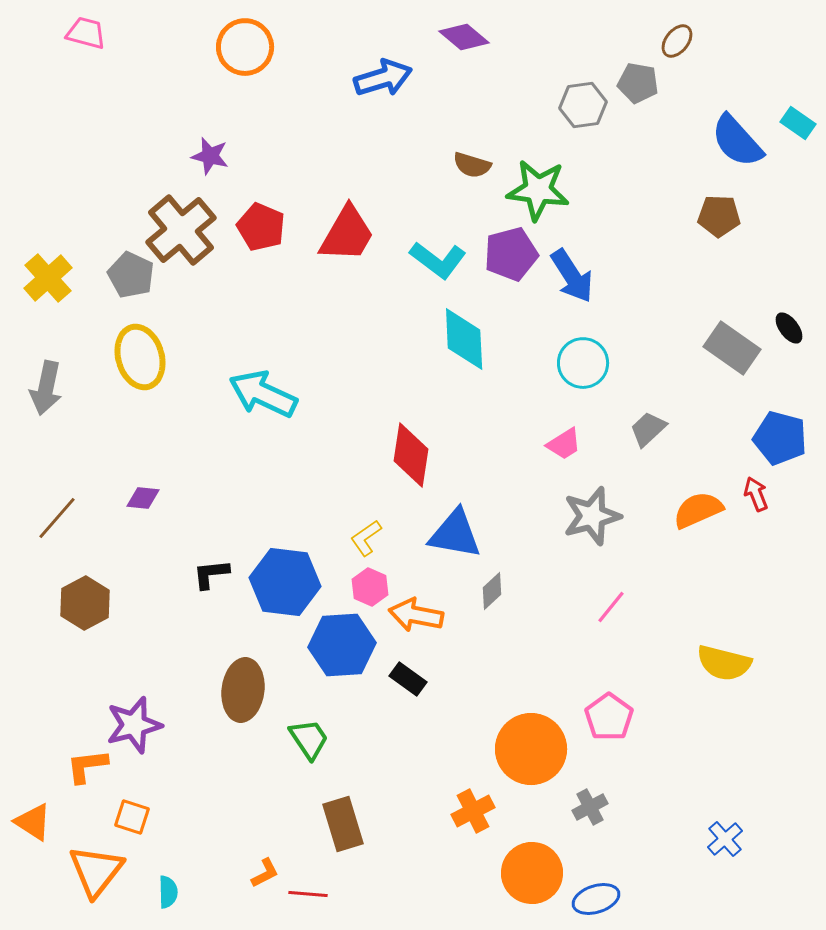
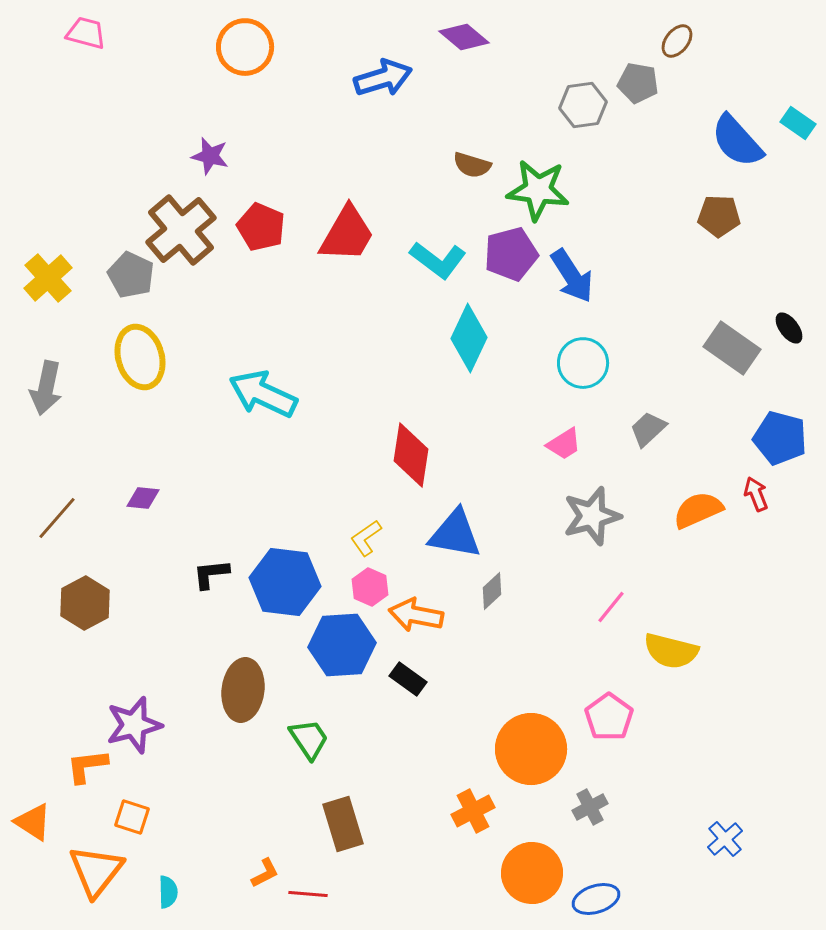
cyan diamond at (464, 339): moved 5 px right, 1 px up; rotated 28 degrees clockwise
yellow semicircle at (724, 663): moved 53 px left, 12 px up
